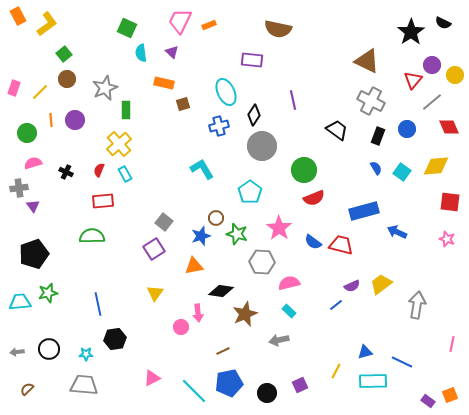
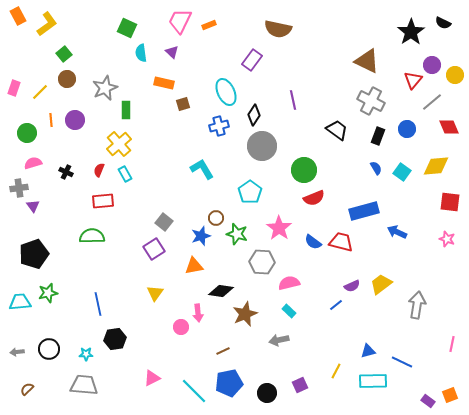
purple rectangle at (252, 60): rotated 60 degrees counterclockwise
red trapezoid at (341, 245): moved 3 px up
blue triangle at (365, 352): moved 3 px right, 1 px up
